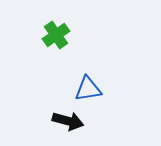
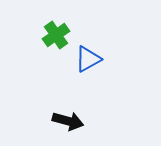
blue triangle: moved 30 px up; rotated 20 degrees counterclockwise
